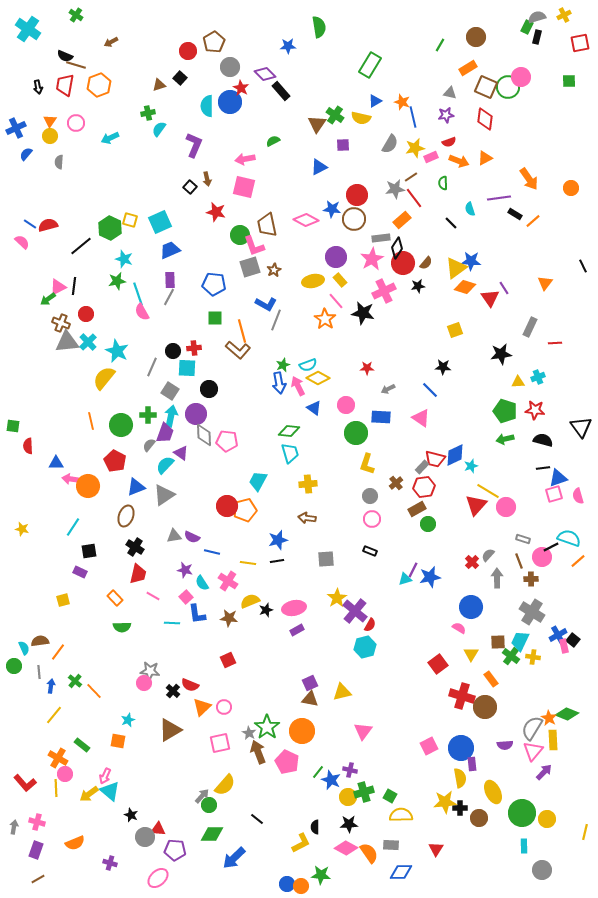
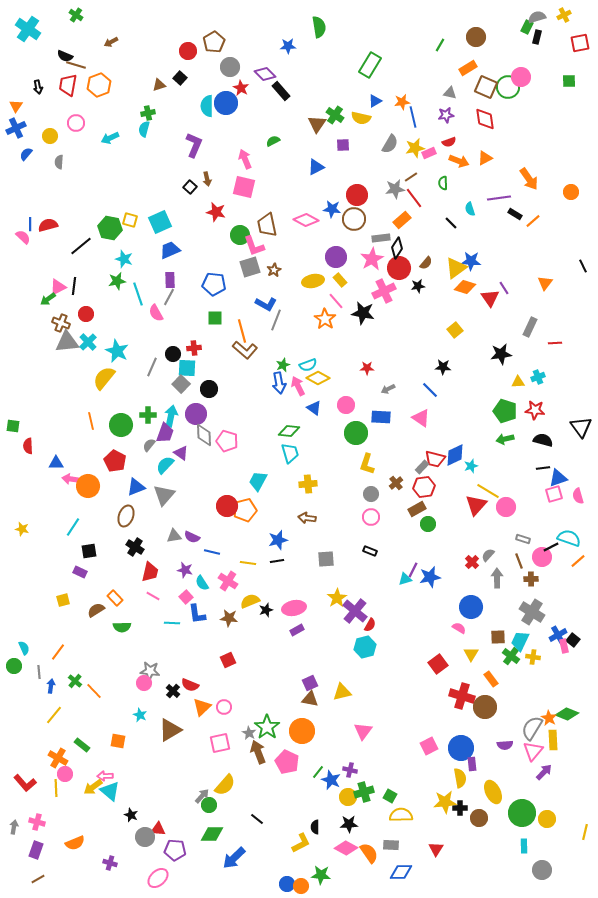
red trapezoid at (65, 85): moved 3 px right
blue circle at (230, 102): moved 4 px left, 1 px down
orange star at (402, 102): rotated 28 degrees counterclockwise
red diamond at (485, 119): rotated 15 degrees counterclockwise
orange triangle at (50, 121): moved 34 px left, 15 px up
cyan semicircle at (159, 129): moved 15 px left; rotated 21 degrees counterclockwise
pink rectangle at (431, 157): moved 2 px left, 4 px up
pink arrow at (245, 159): rotated 78 degrees clockwise
blue triangle at (319, 167): moved 3 px left
orange circle at (571, 188): moved 4 px down
blue line at (30, 224): rotated 56 degrees clockwise
green hexagon at (110, 228): rotated 15 degrees counterclockwise
pink semicircle at (22, 242): moved 1 px right, 5 px up
red circle at (403, 263): moved 4 px left, 5 px down
pink semicircle at (142, 312): moved 14 px right, 1 px down
yellow square at (455, 330): rotated 21 degrees counterclockwise
brown L-shape at (238, 350): moved 7 px right
black circle at (173, 351): moved 3 px down
gray square at (170, 391): moved 11 px right, 7 px up; rotated 12 degrees clockwise
pink pentagon at (227, 441): rotated 10 degrees clockwise
gray triangle at (164, 495): rotated 15 degrees counterclockwise
gray circle at (370, 496): moved 1 px right, 2 px up
pink circle at (372, 519): moved 1 px left, 2 px up
red trapezoid at (138, 574): moved 12 px right, 2 px up
brown semicircle at (40, 641): moved 56 px right, 31 px up; rotated 24 degrees counterclockwise
brown square at (498, 642): moved 5 px up
cyan star at (128, 720): moved 12 px right, 5 px up; rotated 24 degrees counterclockwise
pink arrow at (105, 776): rotated 63 degrees clockwise
yellow arrow at (89, 794): moved 4 px right, 7 px up
